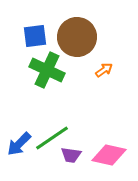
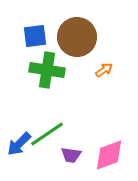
green cross: rotated 16 degrees counterclockwise
green line: moved 5 px left, 4 px up
pink diamond: rotated 32 degrees counterclockwise
